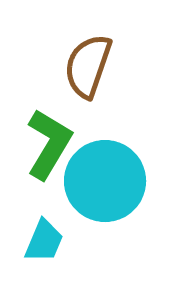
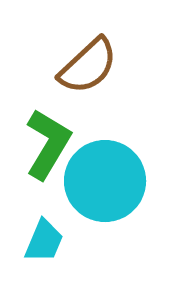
brown semicircle: rotated 152 degrees counterclockwise
green L-shape: moved 1 px left
